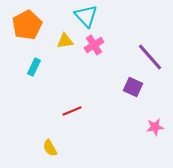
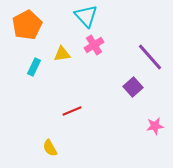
yellow triangle: moved 3 px left, 13 px down
purple square: rotated 24 degrees clockwise
pink star: moved 1 px up
